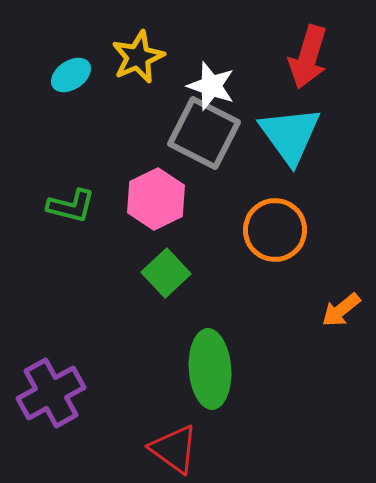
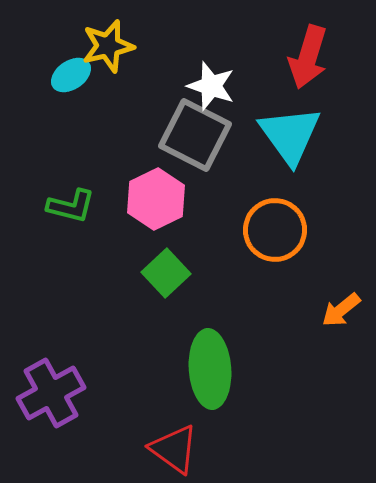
yellow star: moved 30 px left, 11 px up; rotated 10 degrees clockwise
gray square: moved 9 px left, 2 px down
